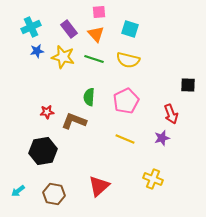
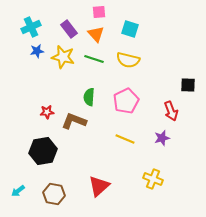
red arrow: moved 3 px up
